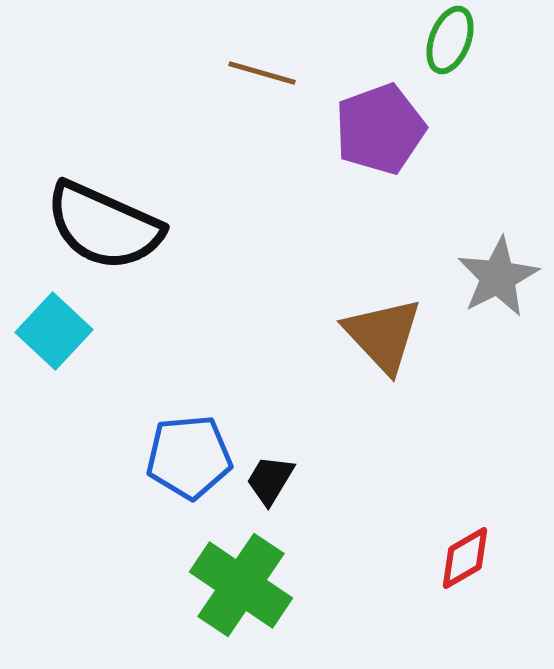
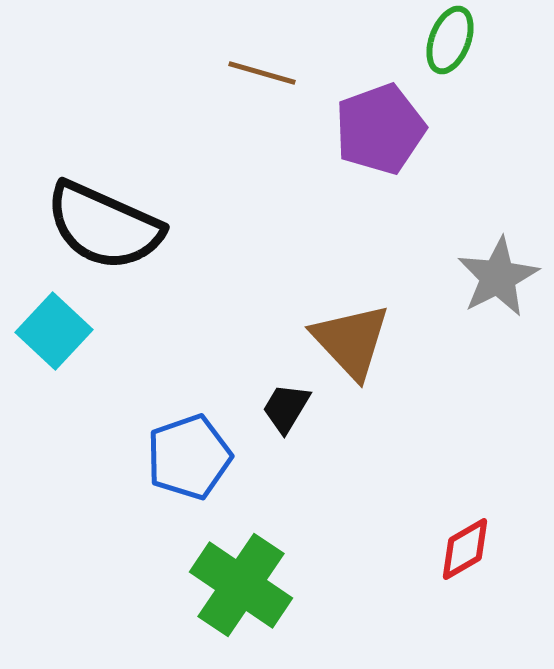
brown triangle: moved 32 px left, 6 px down
blue pentagon: rotated 14 degrees counterclockwise
black trapezoid: moved 16 px right, 72 px up
red diamond: moved 9 px up
